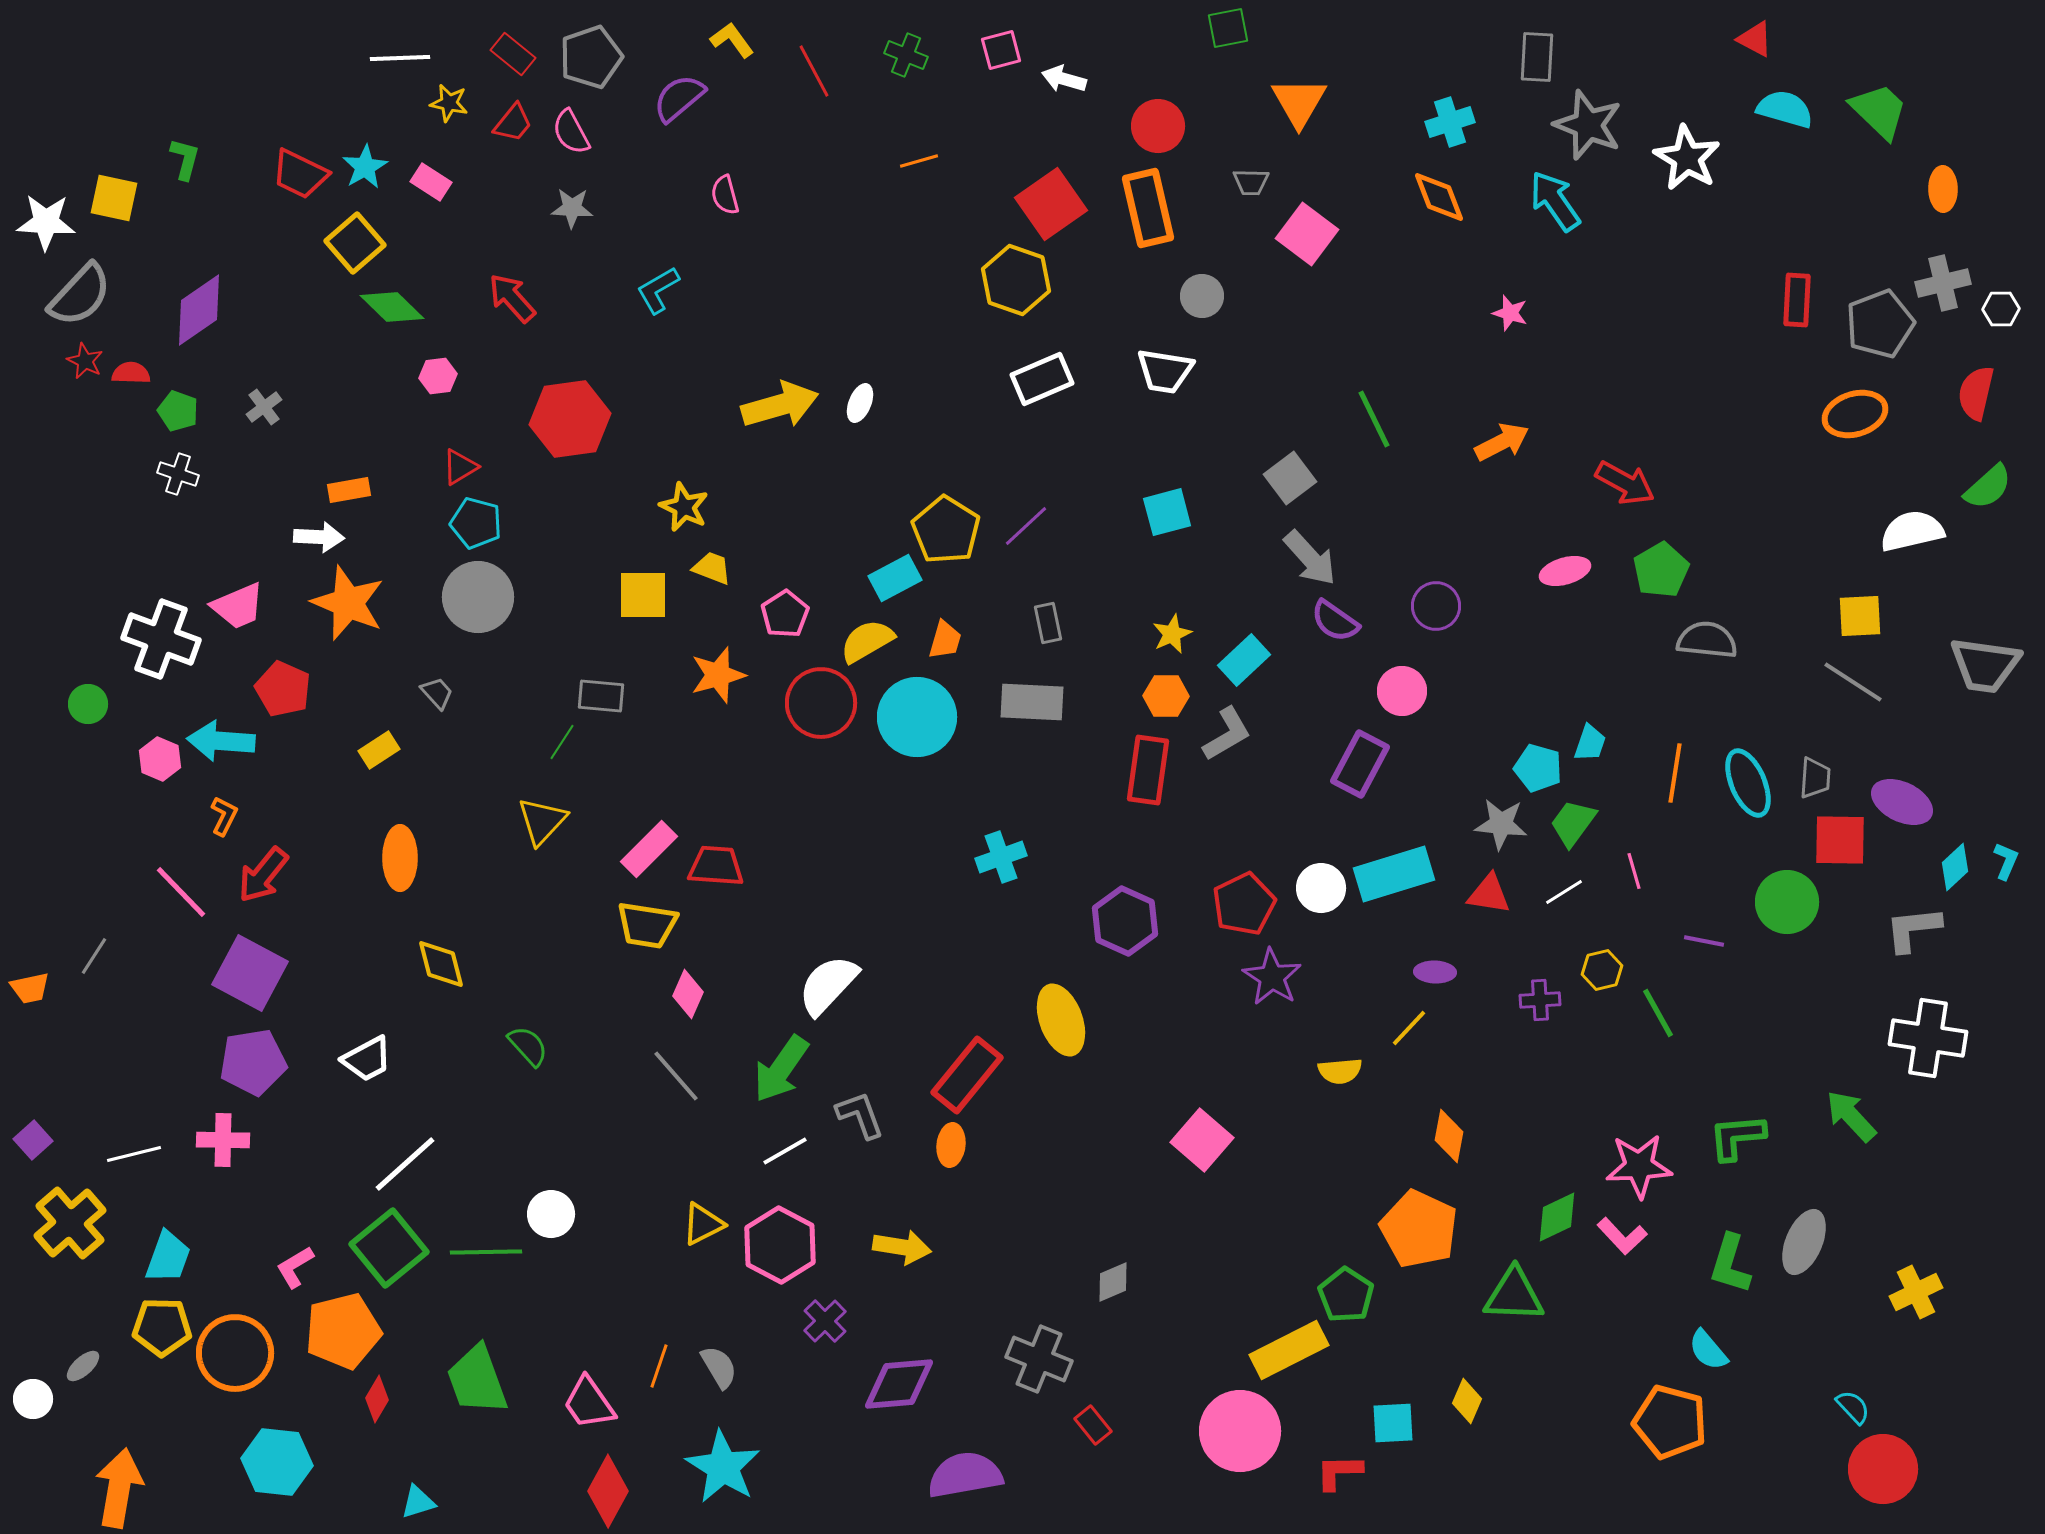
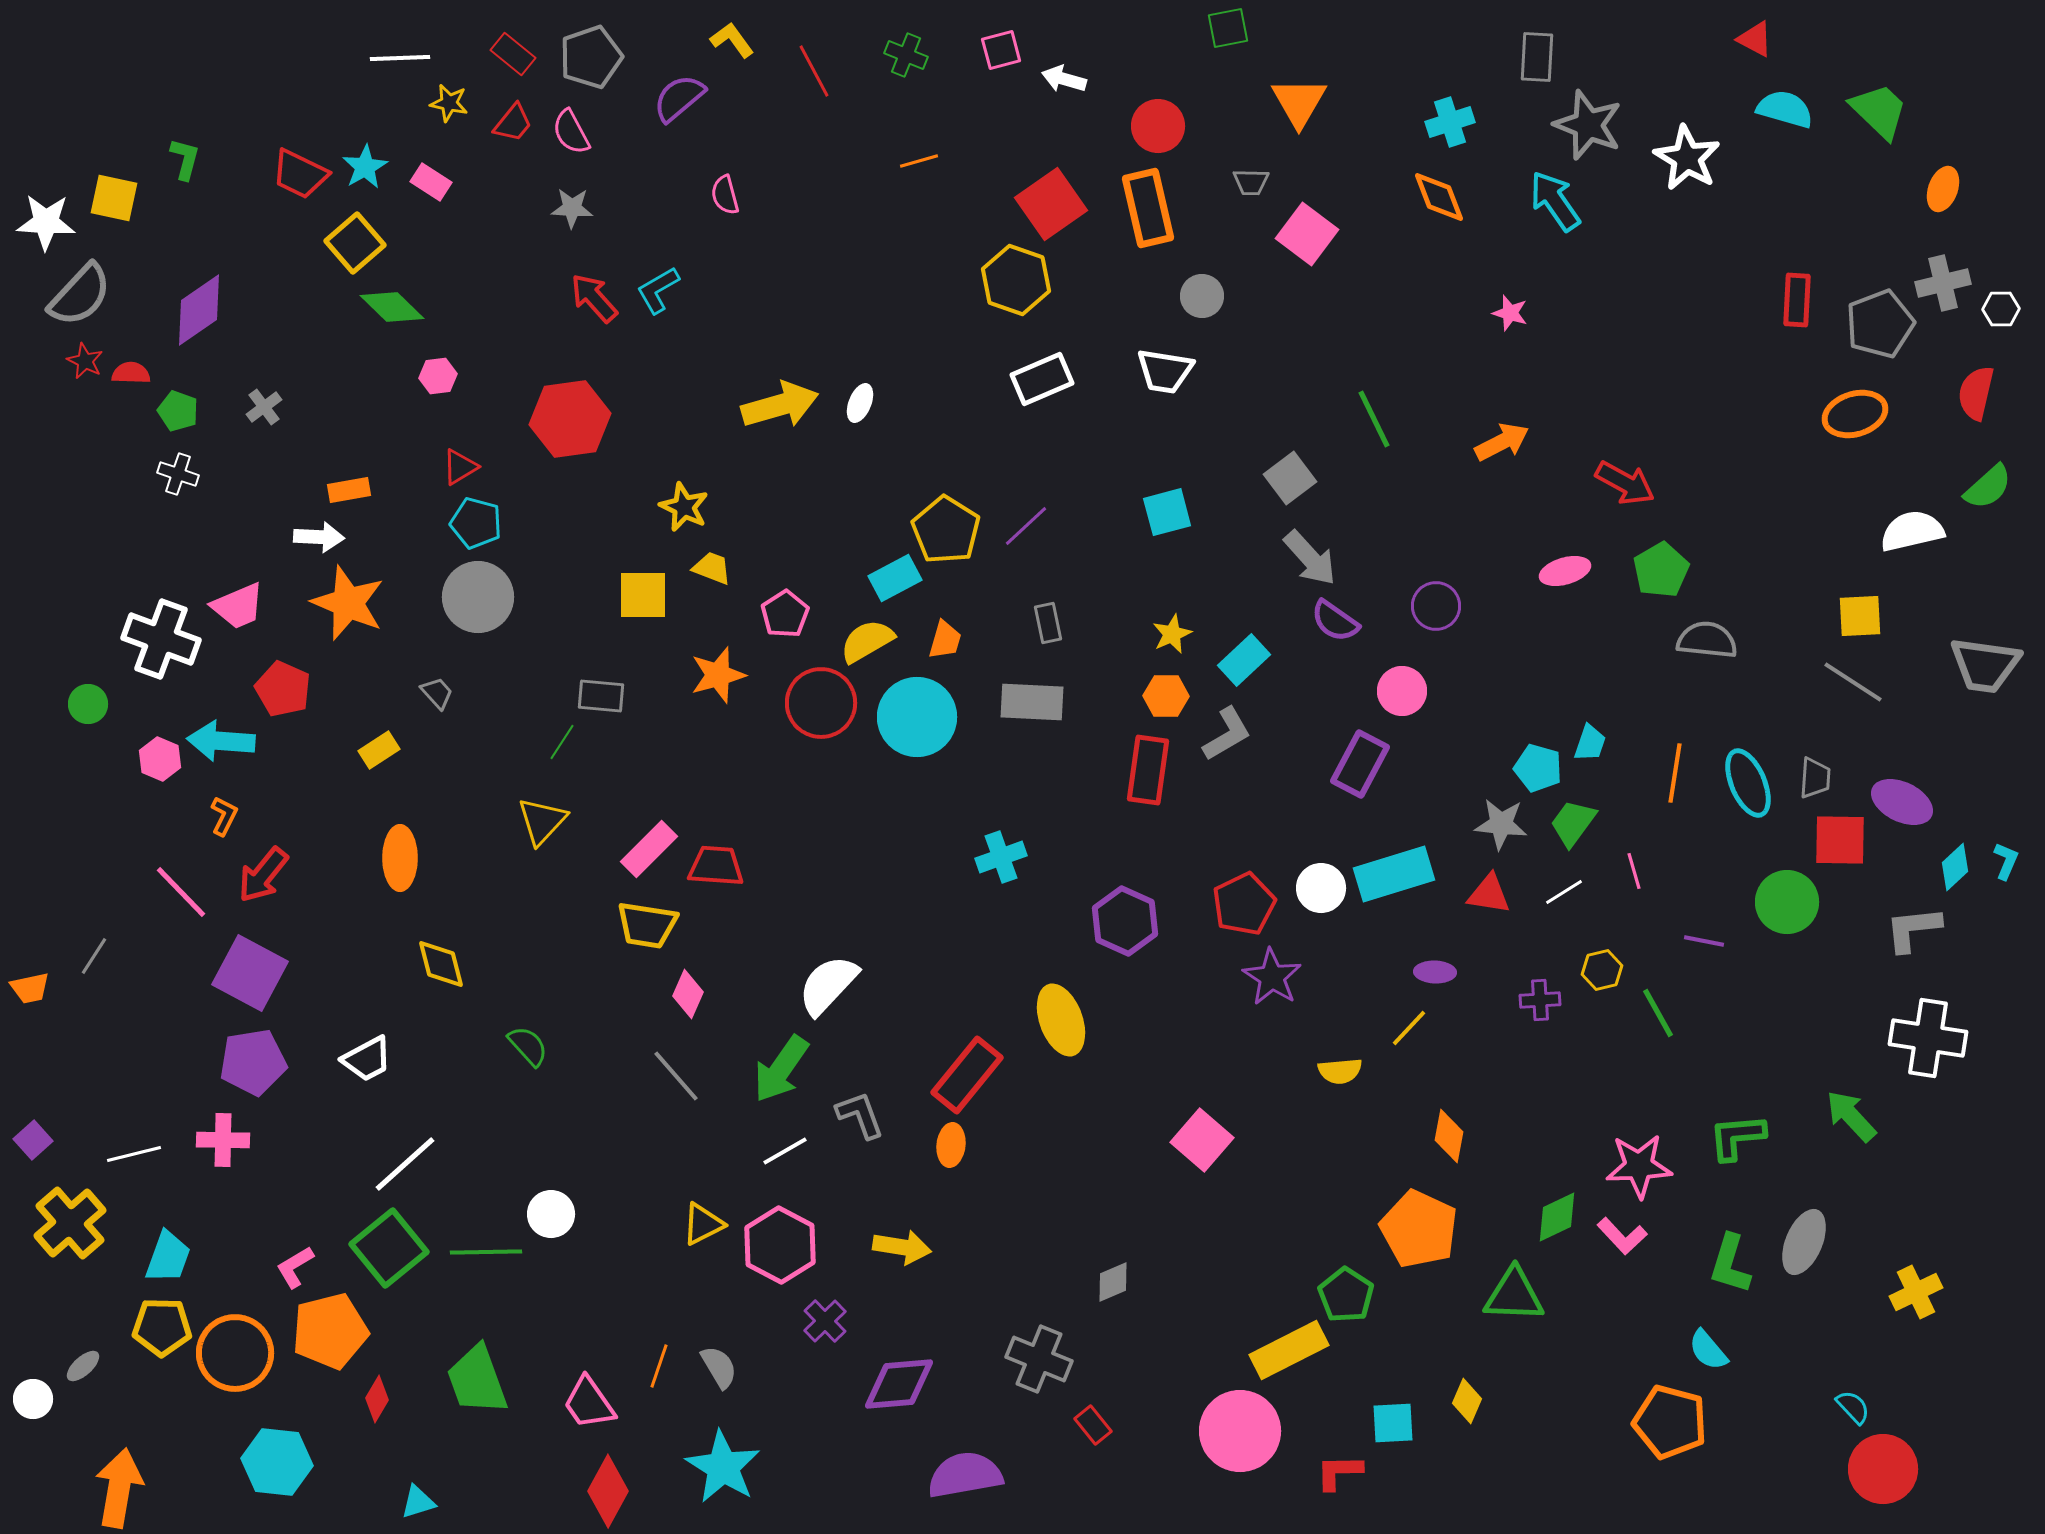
orange ellipse at (1943, 189): rotated 21 degrees clockwise
red arrow at (512, 298): moved 82 px right
orange pentagon at (343, 1331): moved 13 px left
